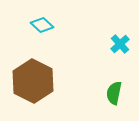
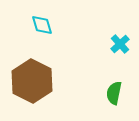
cyan diamond: rotated 30 degrees clockwise
brown hexagon: moved 1 px left
